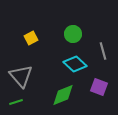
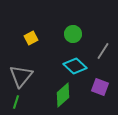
gray line: rotated 48 degrees clockwise
cyan diamond: moved 2 px down
gray triangle: rotated 20 degrees clockwise
purple square: moved 1 px right
green diamond: rotated 20 degrees counterclockwise
green line: rotated 56 degrees counterclockwise
